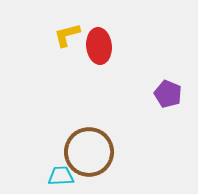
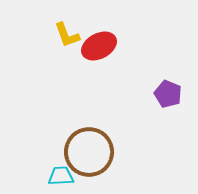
yellow L-shape: rotated 96 degrees counterclockwise
red ellipse: rotated 68 degrees clockwise
